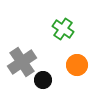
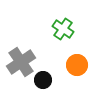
gray cross: moved 1 px left
